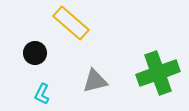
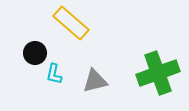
cyan L-shape: moved 12 px right, 20 px up; rotated 15 degrees counterclockwise
